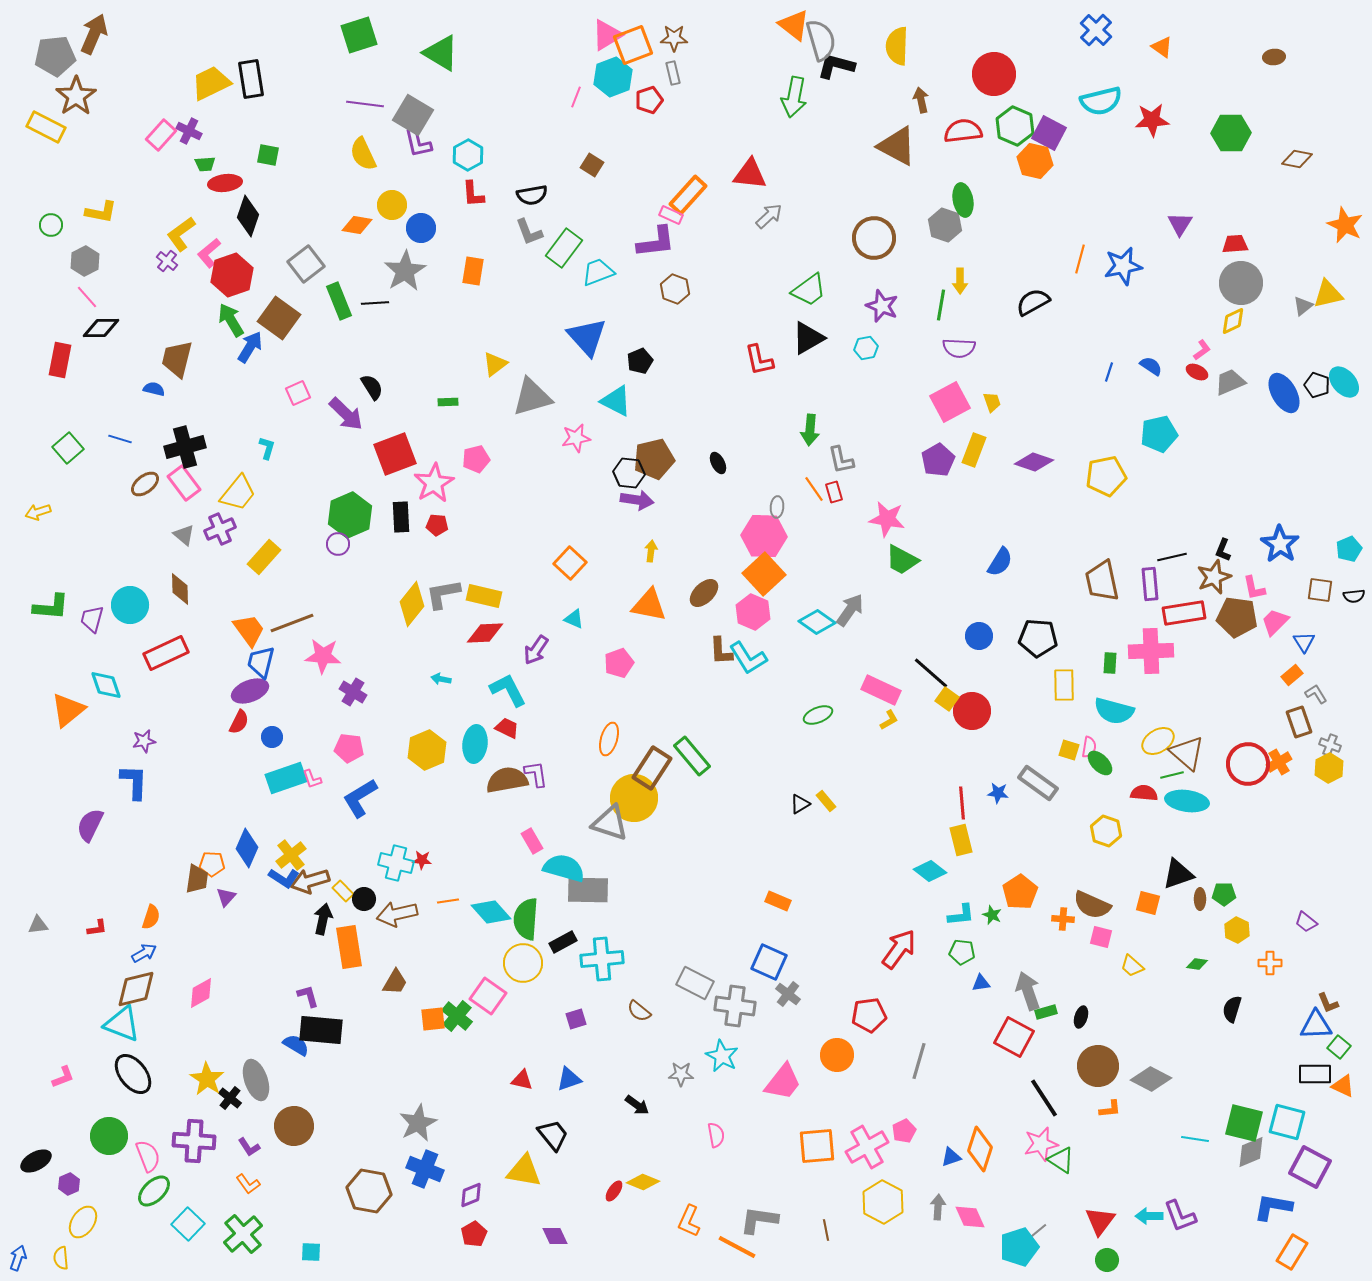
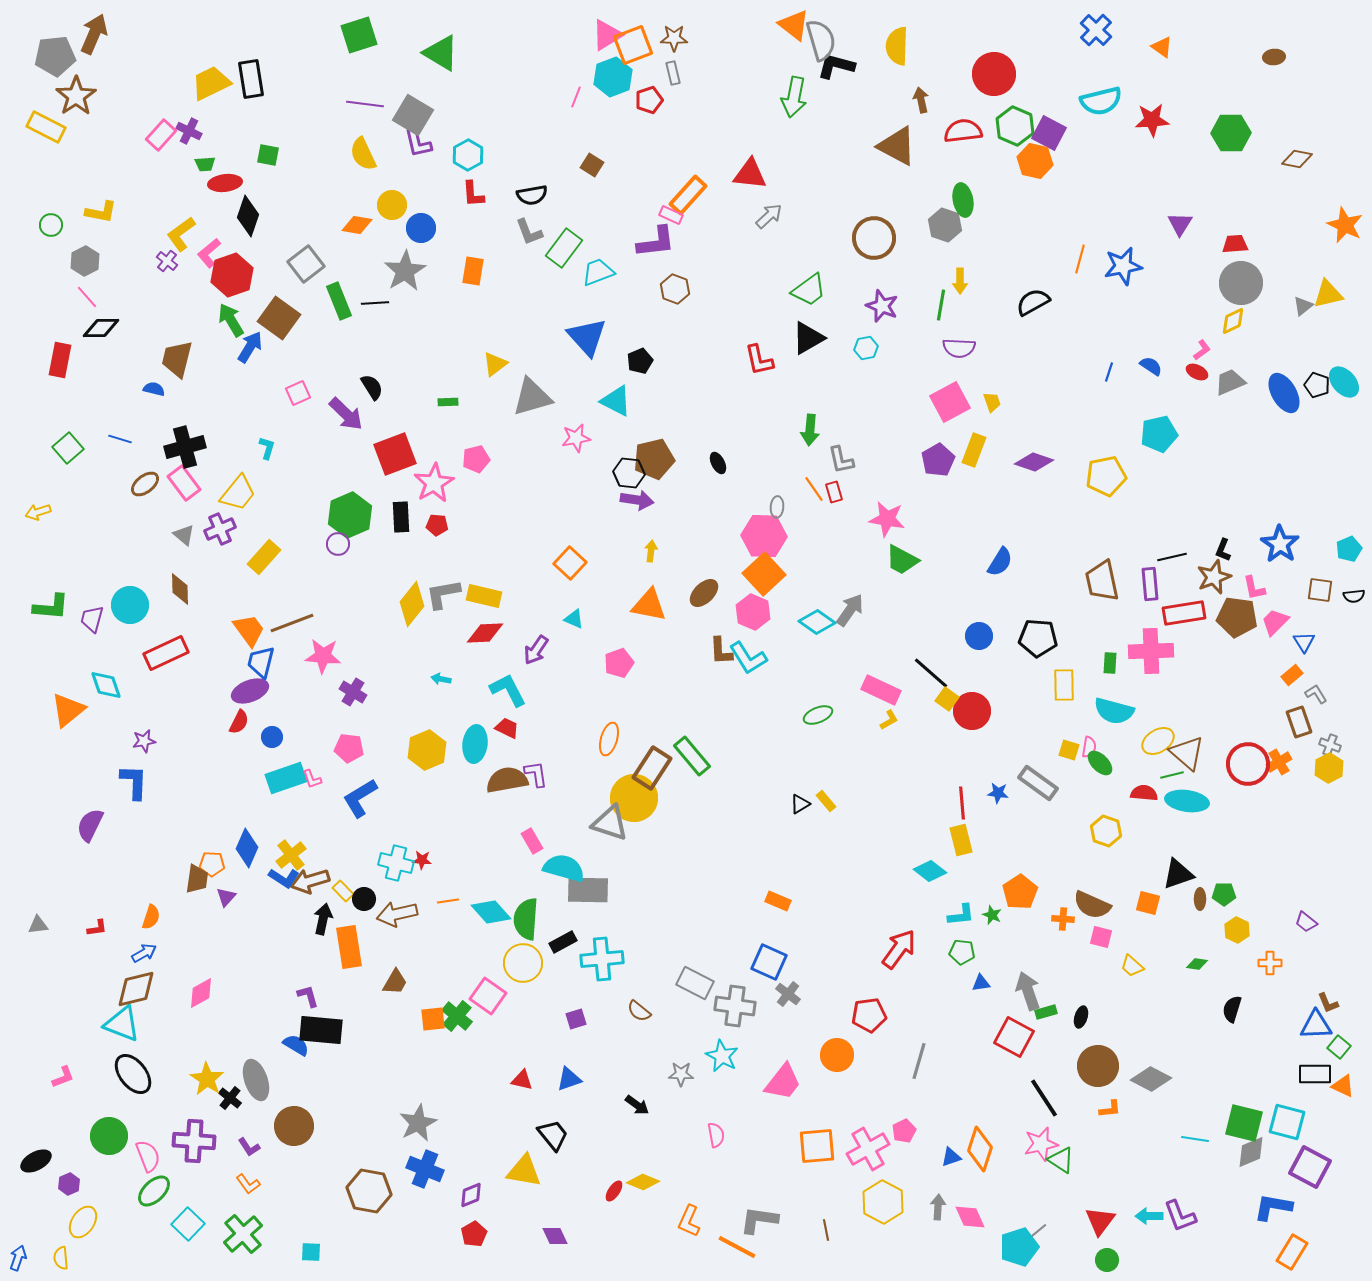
pink cross at (867, 1147): moved 1 px right, 2 px down
